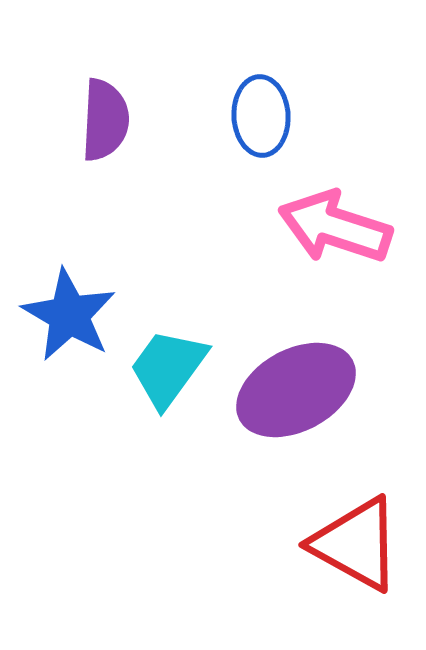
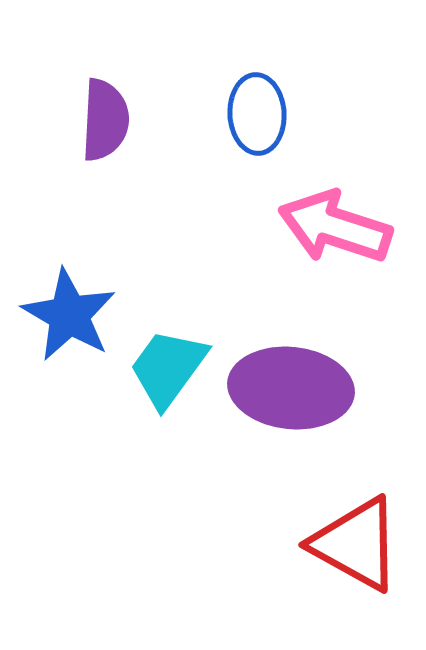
blue ellipse: moved 4 px left, 2 px up
purple ellipse: moved 5 px left, 2 px up; rotated 34 degrees clockwise
